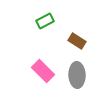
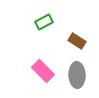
green rectangle: moved 1 px left, 1 px down
